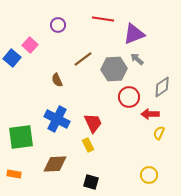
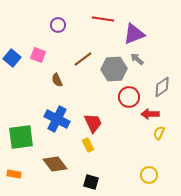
pink square: moved 8 px right, 10 px down; rotated 21 degrees counterclockwise
brown diamond: rotated 55 degrees clockwise
